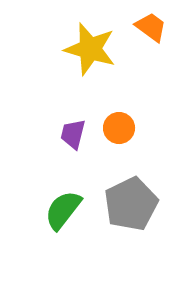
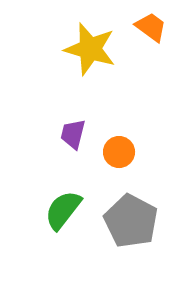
orange circle: moved 24 px down
gray pentagon: moved 17 px down; rotated 18 degrees counterclockwise
